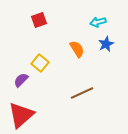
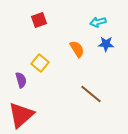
blue star: rotated 28 degrees clockwise
purple semicircle: rotated 119 degrees clockwise
brown line: moved 9 px right, 1 px down; rotated 65 degrees clockwise
